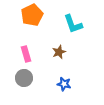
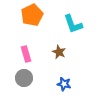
brown star: rotated 24 degrees counterclockwise
